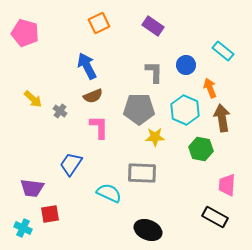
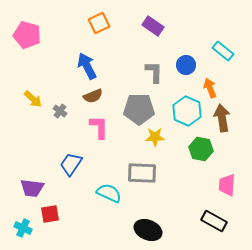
pink pentagon: moved 2 px right, 2 px down
cyan hexagon: moved 2 px right, 1 px down
black rectangle: moved 1 px left, 4 px down
